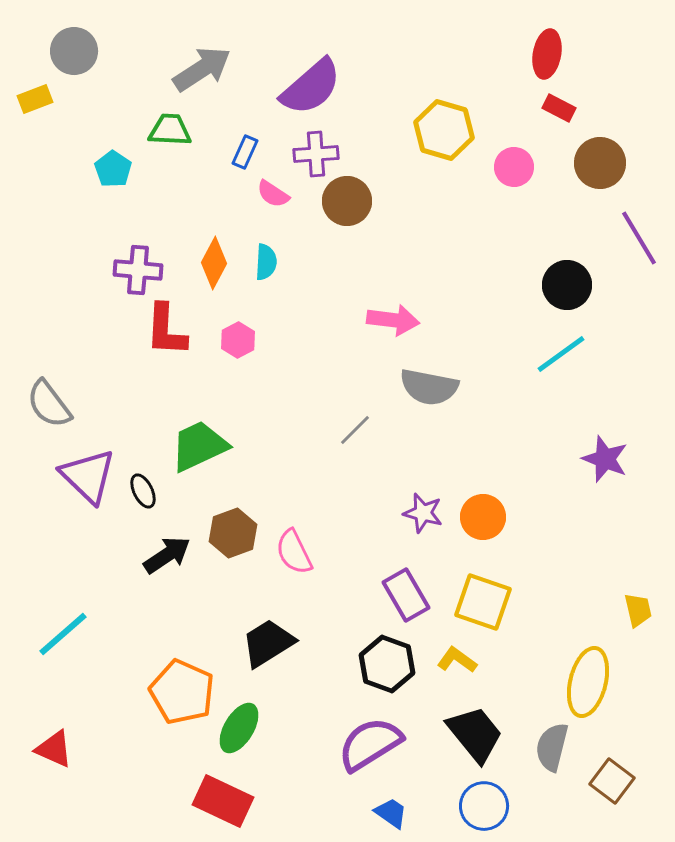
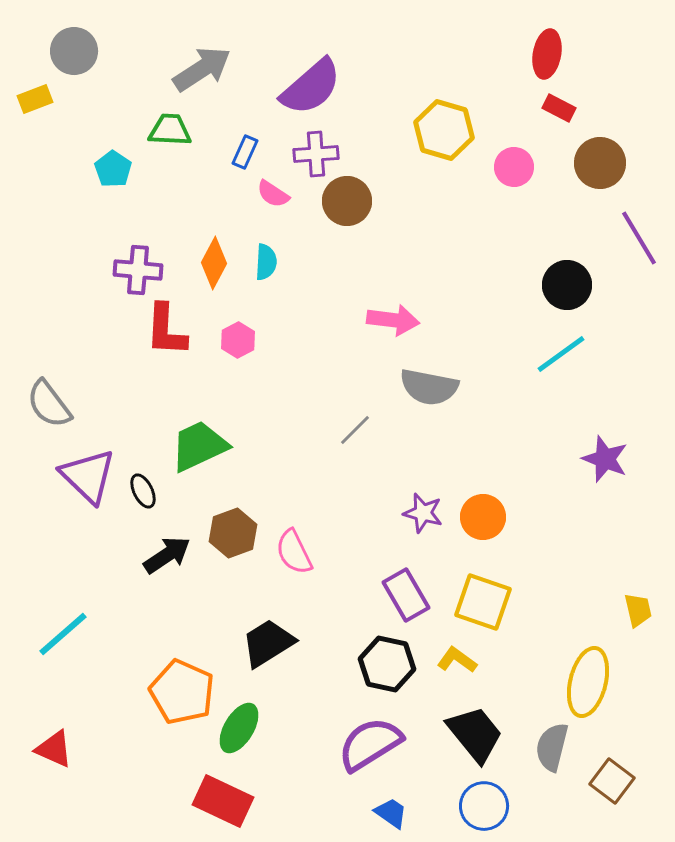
black hexagon at (387, 664): rotated 8 degrees counterclockwise
